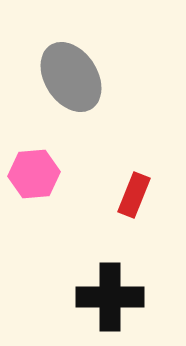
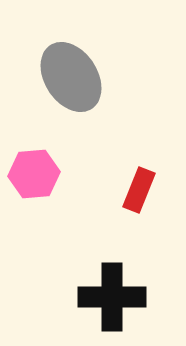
red rectangle: moved 5 px right, 5 px up
black cross: moved 2 px right
